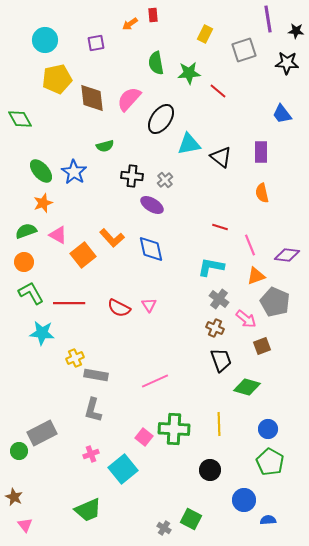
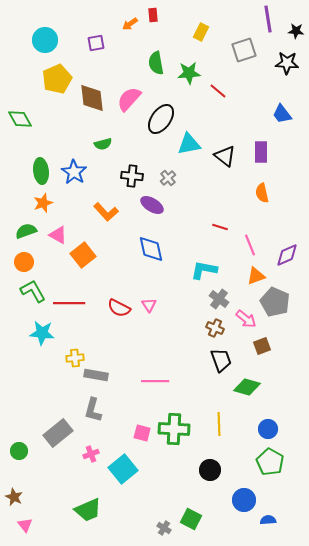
yellow rectangle at (205, 34): moved 4 px left, 2 px up
yellow pentagon at (57, 79): rotated 12 degrees counterclockwise
green semicircle at (105, 146): moved 2 px left, 2 px up
black triangle at (221, 157): moved 4 px right, 1 px up
green ellipse at (41, 171): rotated 35 degrees clockwise
gray cross at (165, 180): moved 3 px right, 2 px up
orange L-shape at (112, 238): moved 6 px left, 26 px up
purple diamond at (287, 255): rotated 30 degrees counterclockwise
cyan L-shape at (211, 267): moved 7 px left, 3 px down
green L-shape at (31, 293): moved 2 px right, 2 px up
yellow cross at (75, 358): rotated 18 degrees clockwise
pink line at (155, 381): rotated 24 degrees clockwise
gray rectangle at (42, 433): moved 16 px right; rotated 12 degrees counterclockwise
pink square at (144, 437): moved 2 px left, 4 px up; rotated 24 degrees counterclockwise
